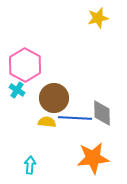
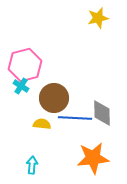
pink hexagon: rotated 16 degrees clockwise
cyan cross: moved 4 px right, 4 px up
yellow semicircle: moved 5 px left, 2 px down
cyan arrow: moved 2 px right
